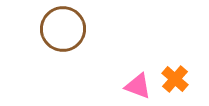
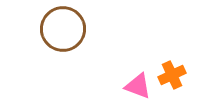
orange cross: moved 3 px left, 4 px up; rotated 24 degrees clockwise
